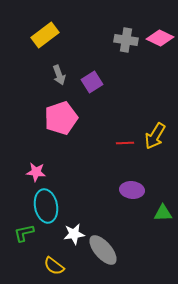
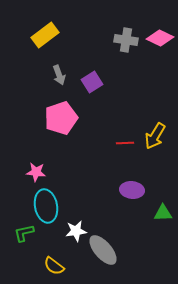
white star: moved 2 px right, 3 px up
